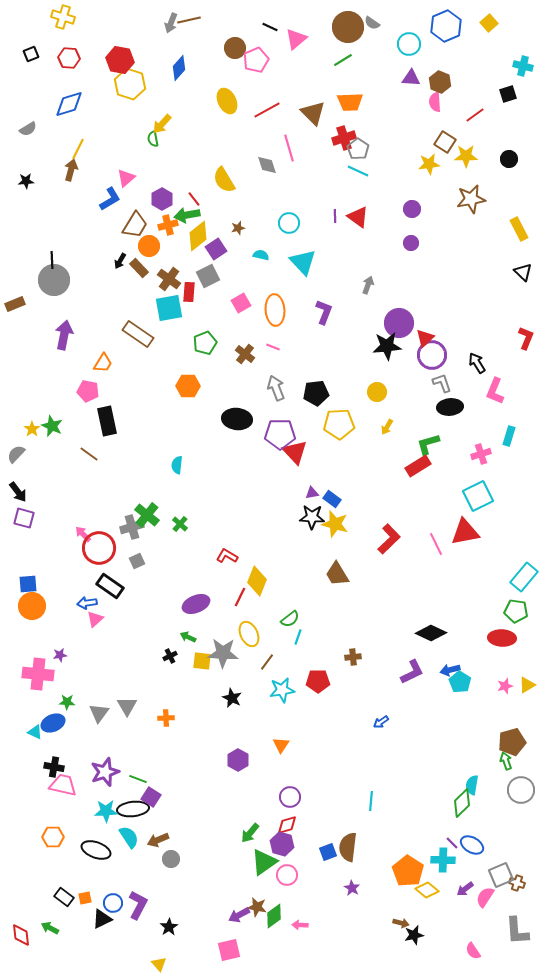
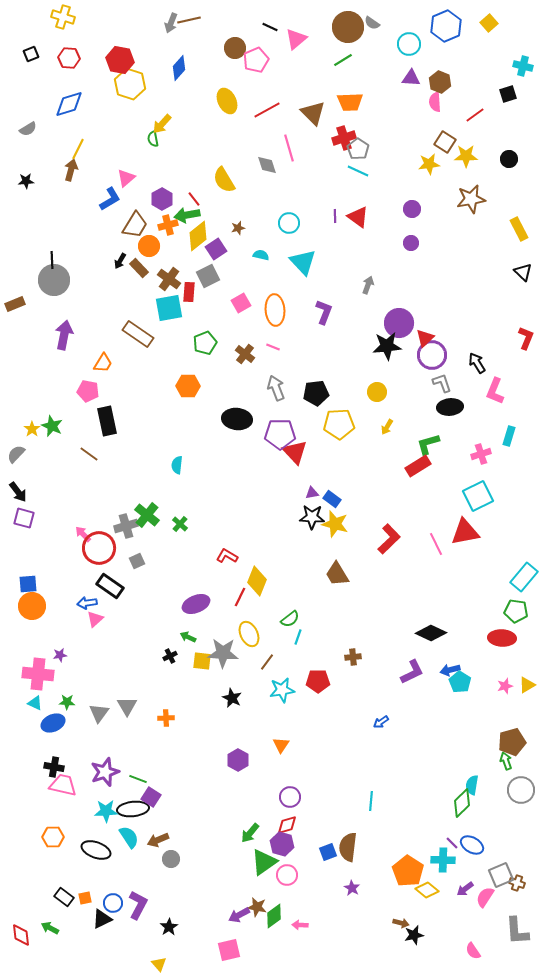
gray cross at (132, 527): moved 6 px left, 1 px up
cyan triangle at (35, 732): moved 29 px up
